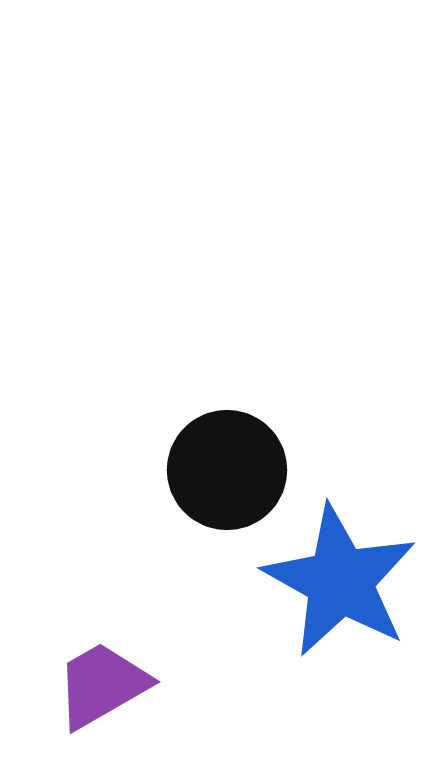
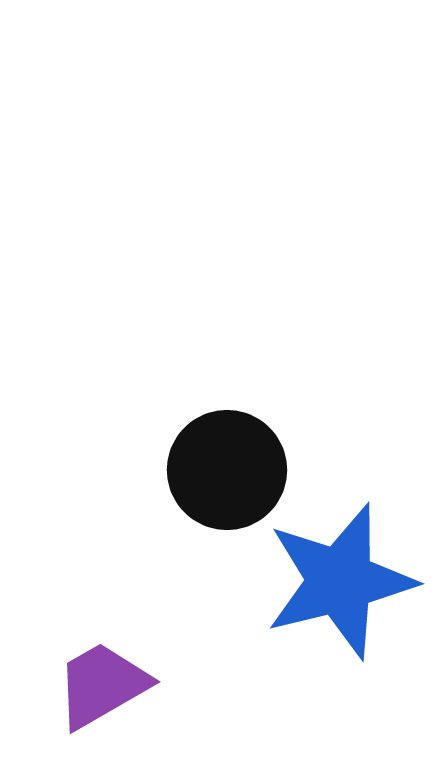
blue star: rotated 29 degrees clockwise
